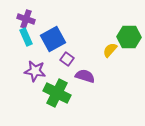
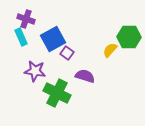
cyan rectangle: moved 5 px left
purple square: moved 6 px up
